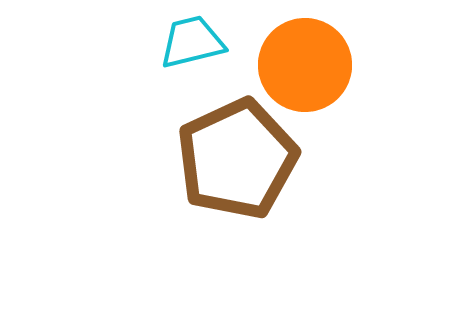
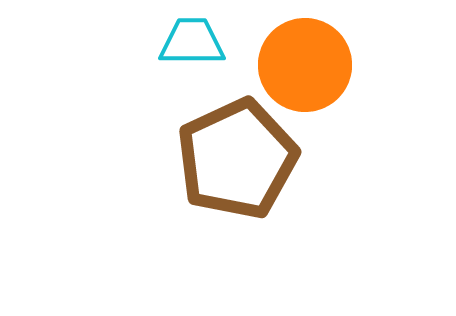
cyan trapezoid: rotated 14 degrees clockwise
